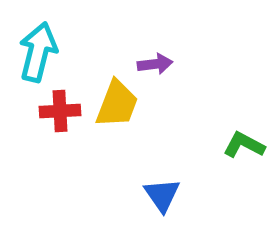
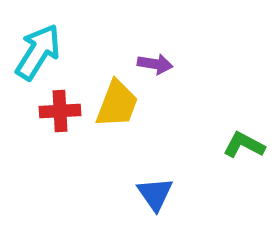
cyan arrow: rotated 18 degrees clockwise
purple arrow: rotated 16 degrees clockwise
blue triangle: moved 7 px left, 1 px up
